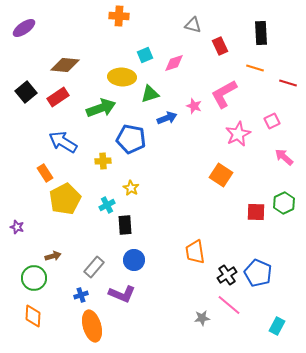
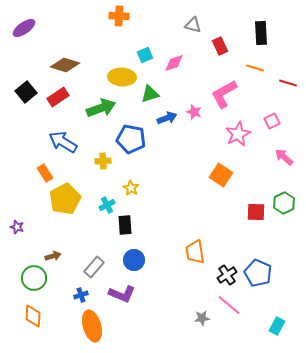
brown diamond at (65, 65): rotated 12 degrees clockwise
pink star at (194, 106): moved 6 px down
